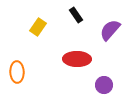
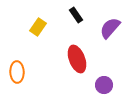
purple semicircle: moved 2 px up
red ellipse: rotated 68 degrees clockwise
